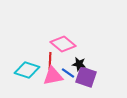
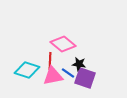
purple square: moved 1 px left, 1 px down
